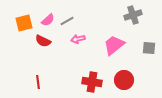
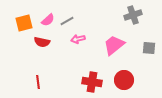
red semicircle: moved 1 px left, 1 px down; rotated 14 degrees counterclockwise
